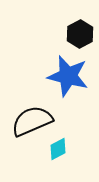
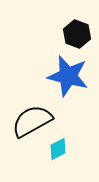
black hexagon: moved 3 px left; rotated 12 degrees counterclockwise
black semicircle: rotated 6 degrees counterclockwise
